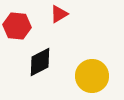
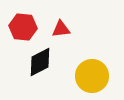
red triangle: moved 2 px right, 15 px down; rotated 24 degrees clockwise
red hexagon: moved 6 px right, 1 px down
